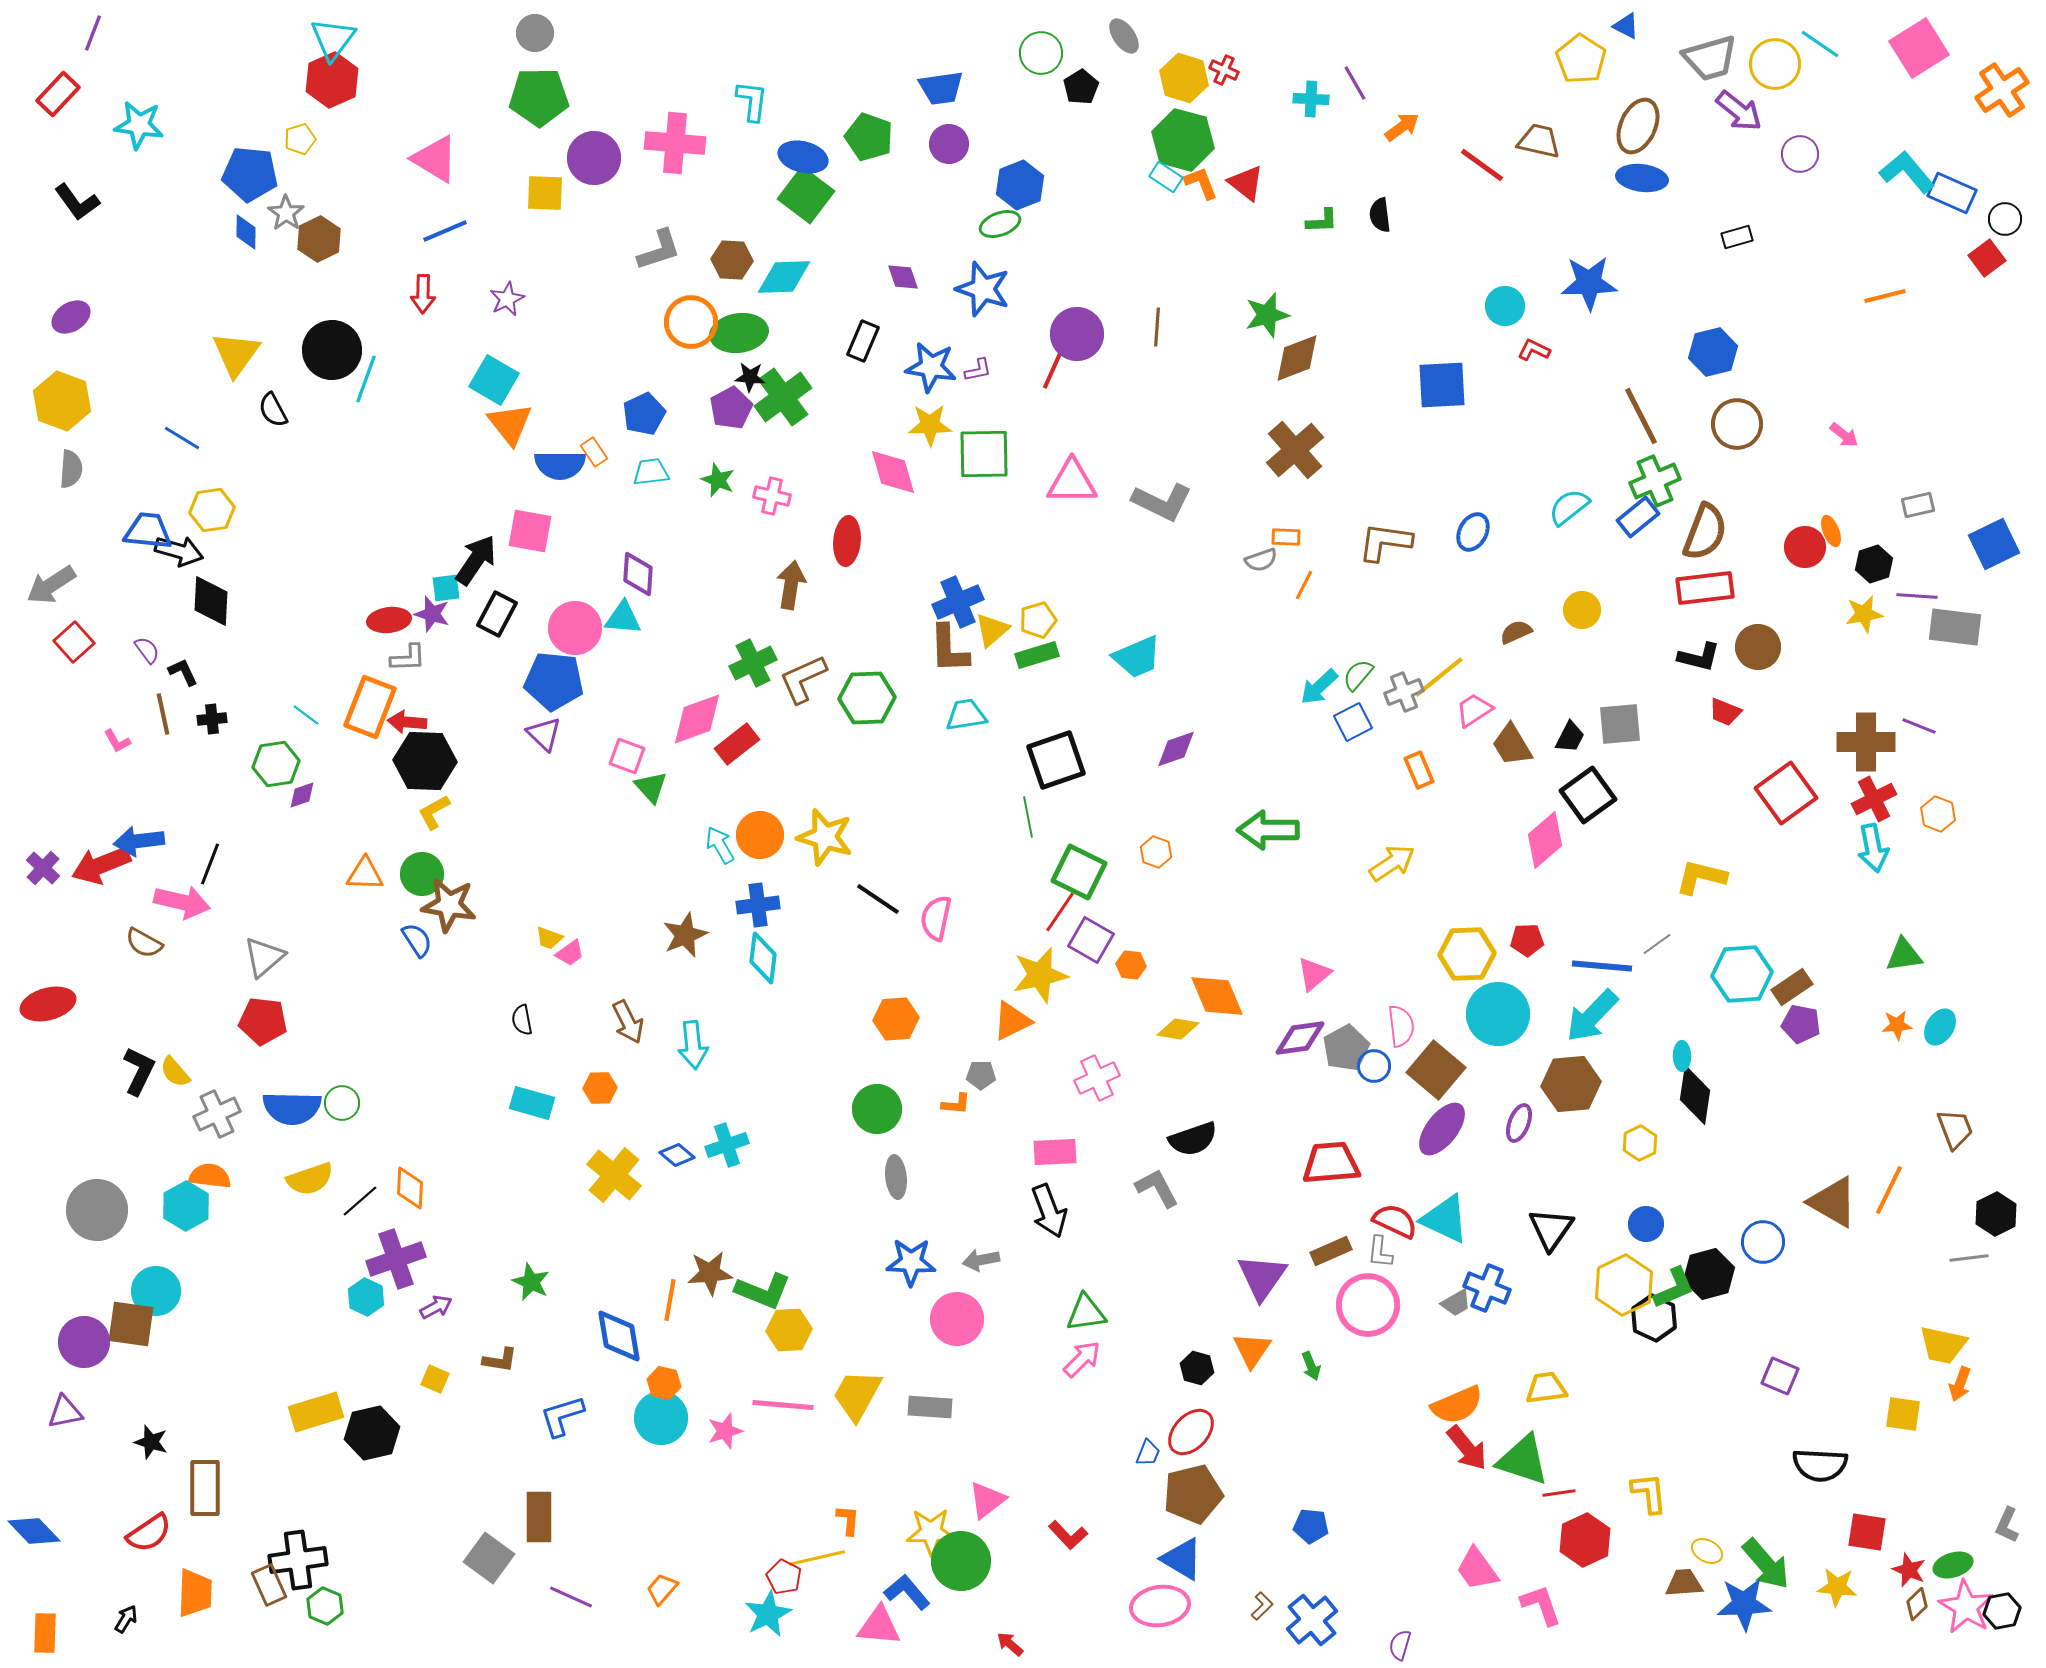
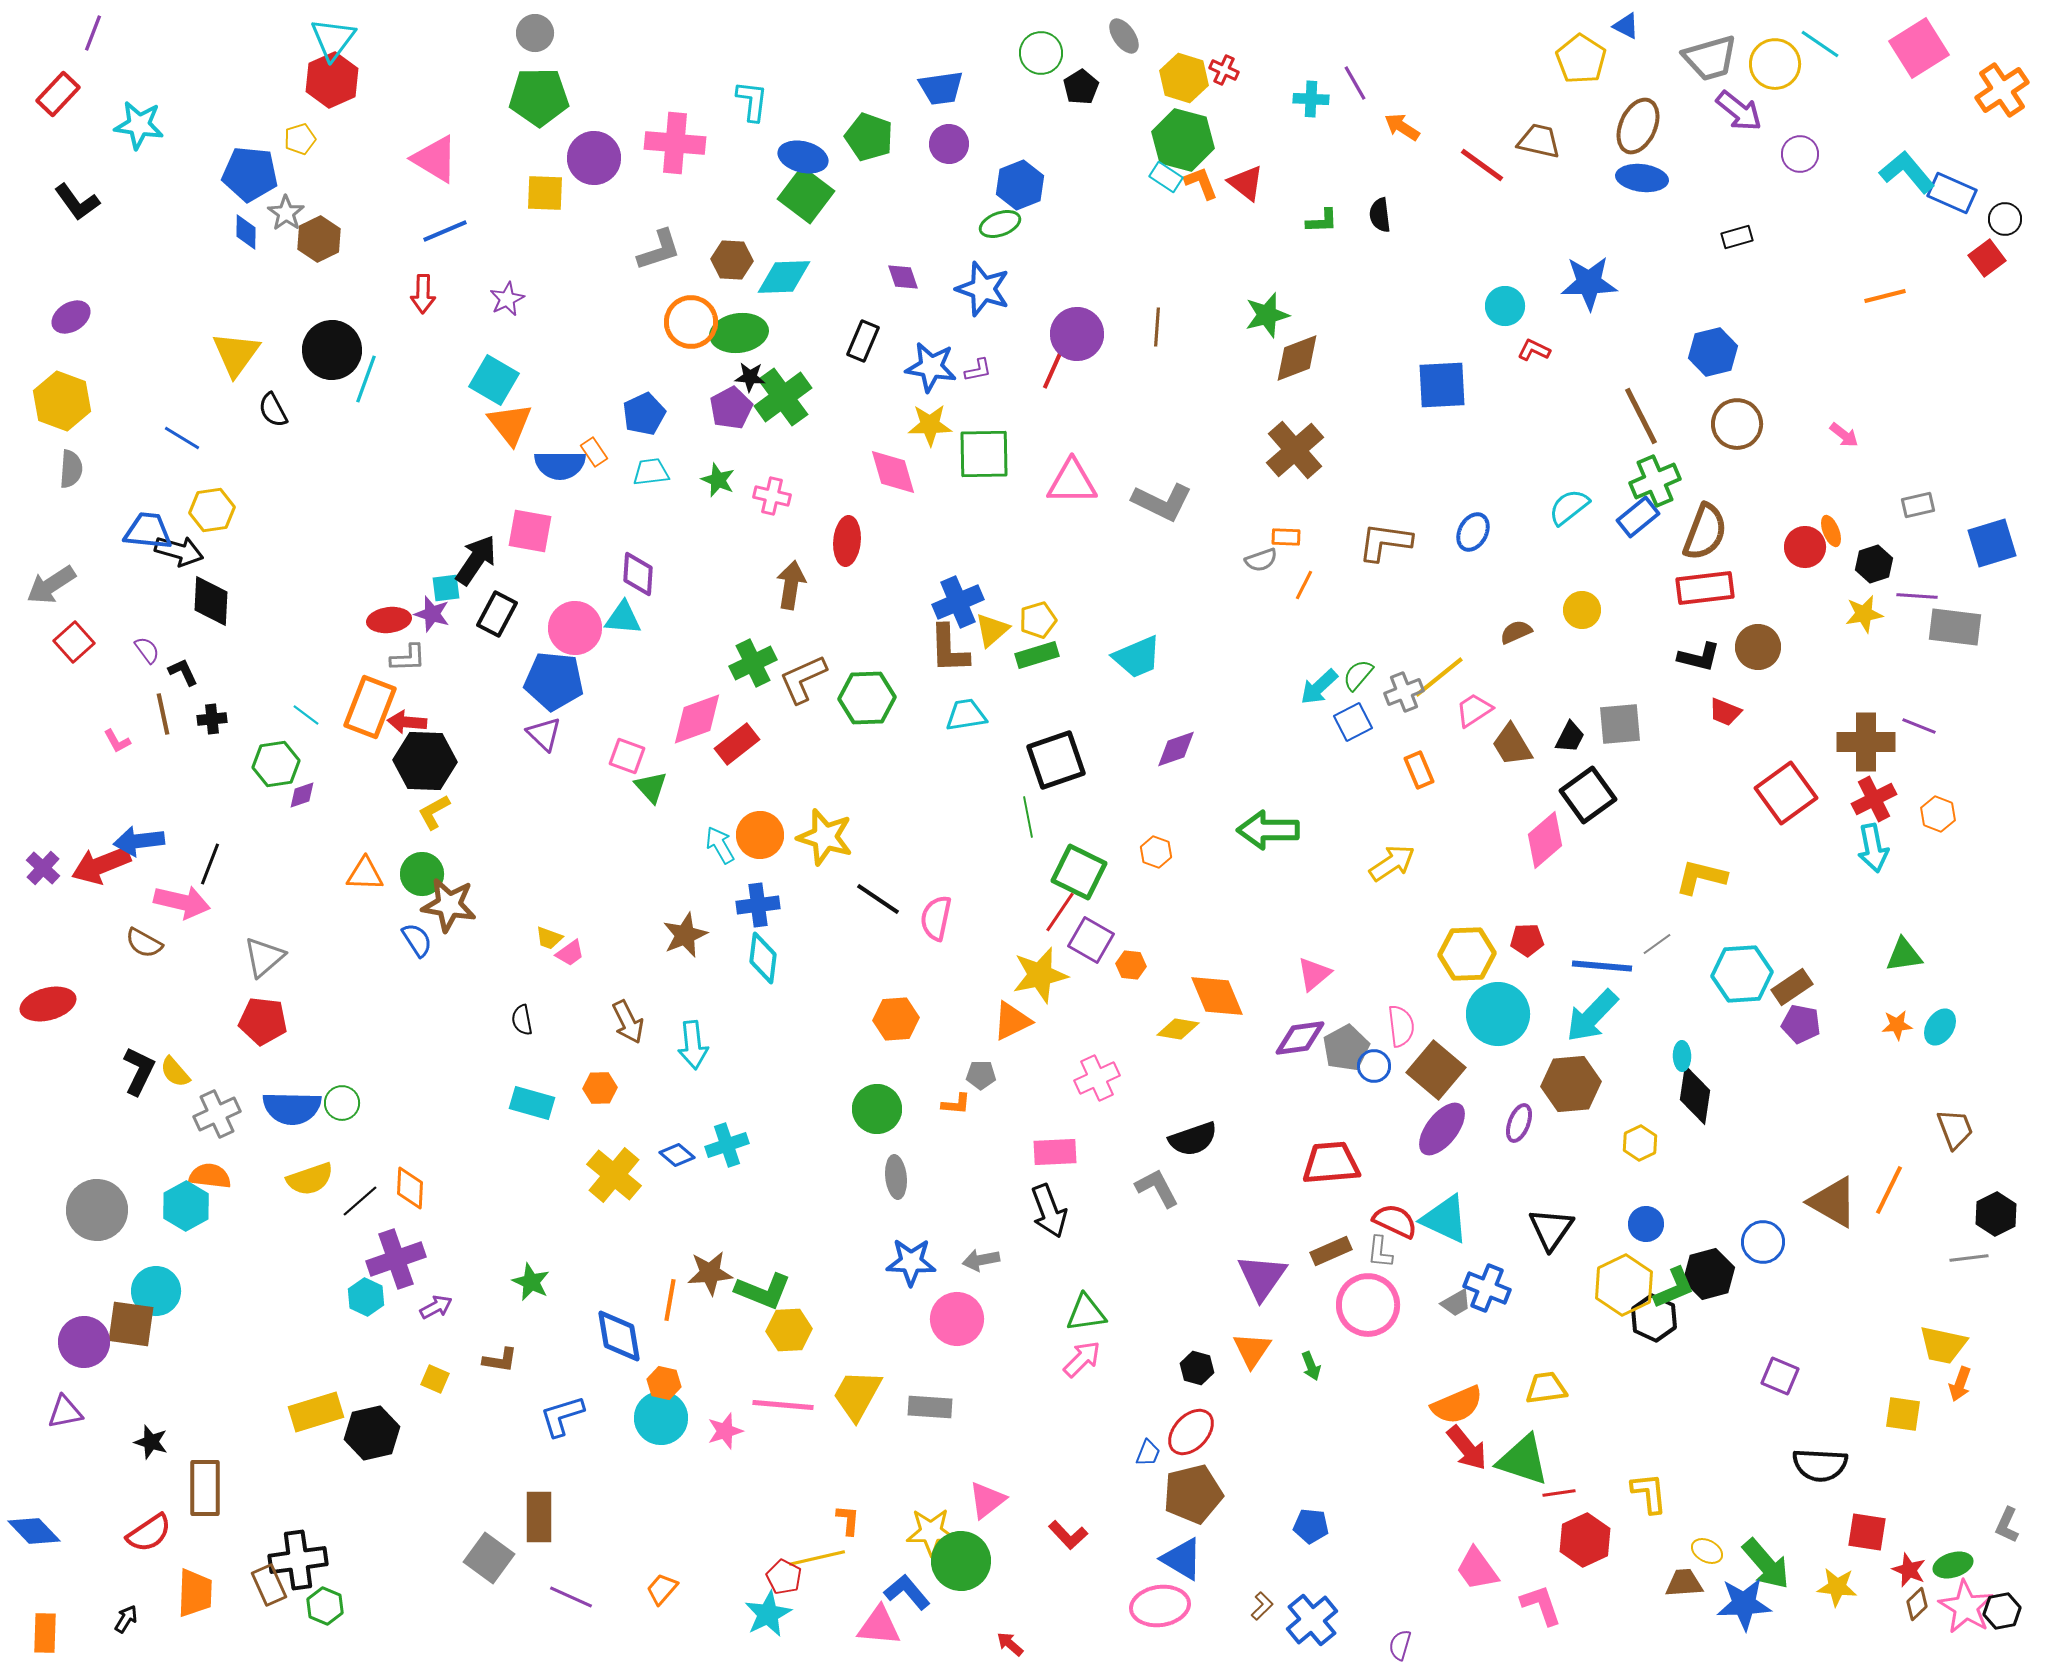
orange arrow at (1402, 127): rotated 111 degrees counterclockwise
blue square at (1994, 544): moved 2 px left, 1 px up; rotated 9 degrees clockwise
